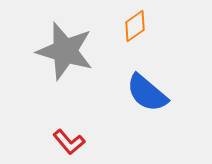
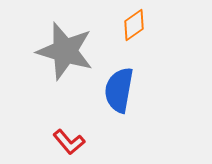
orange diamond: moved 1 px left, 1 px up
blue semicircle: moved 28 px left, 3 px up; rotated 60 degrees clockwise
